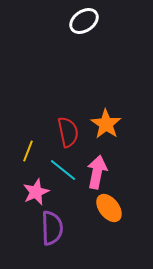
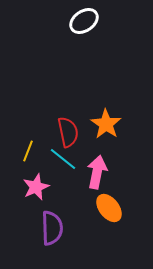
cyan line: moved 11 px up
pink star: moved 5 px up
